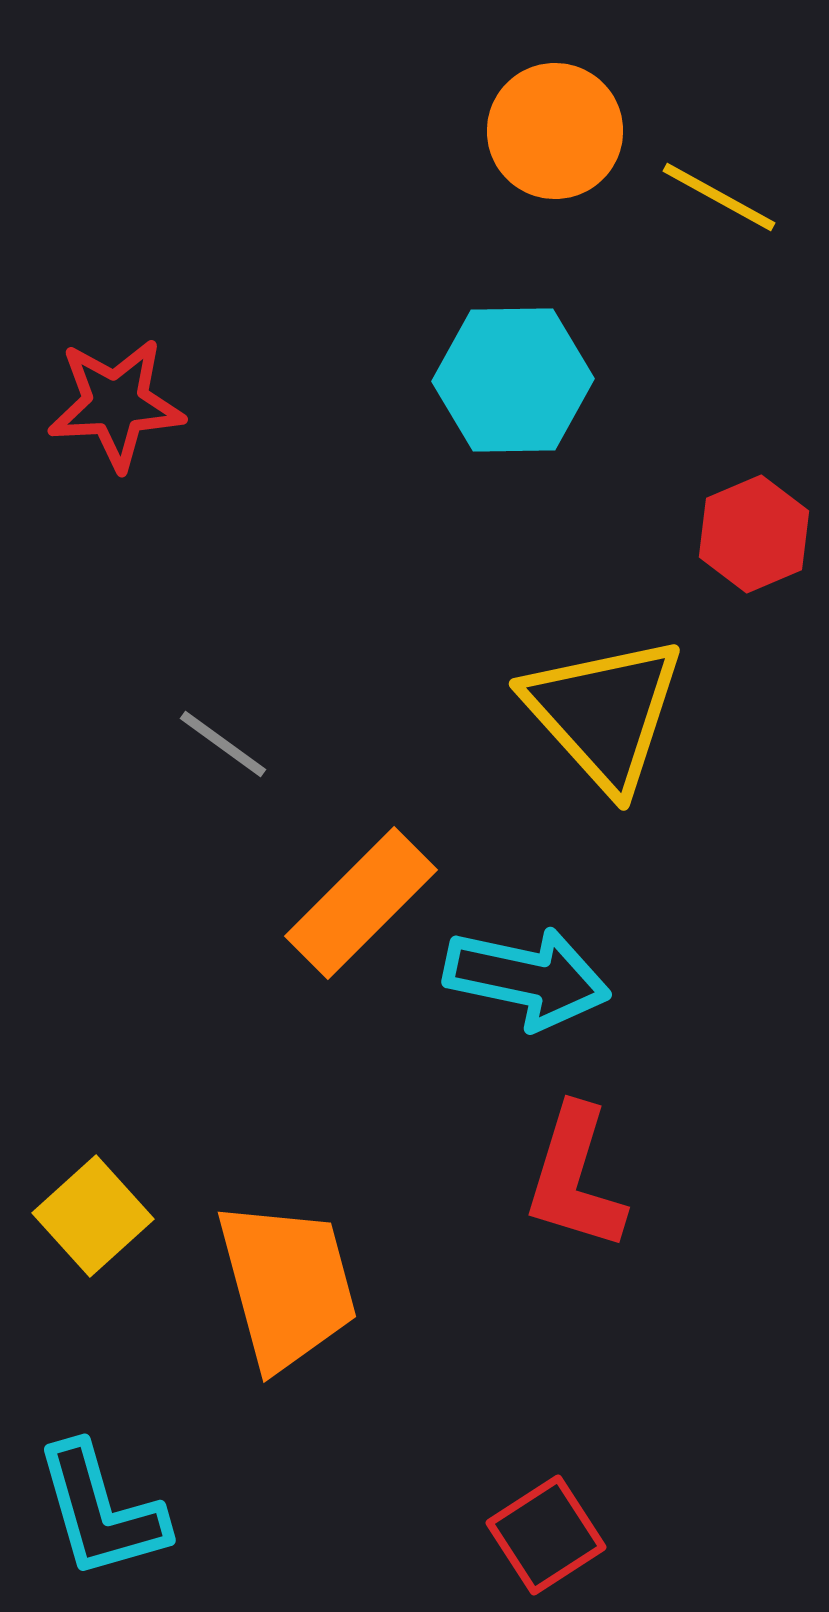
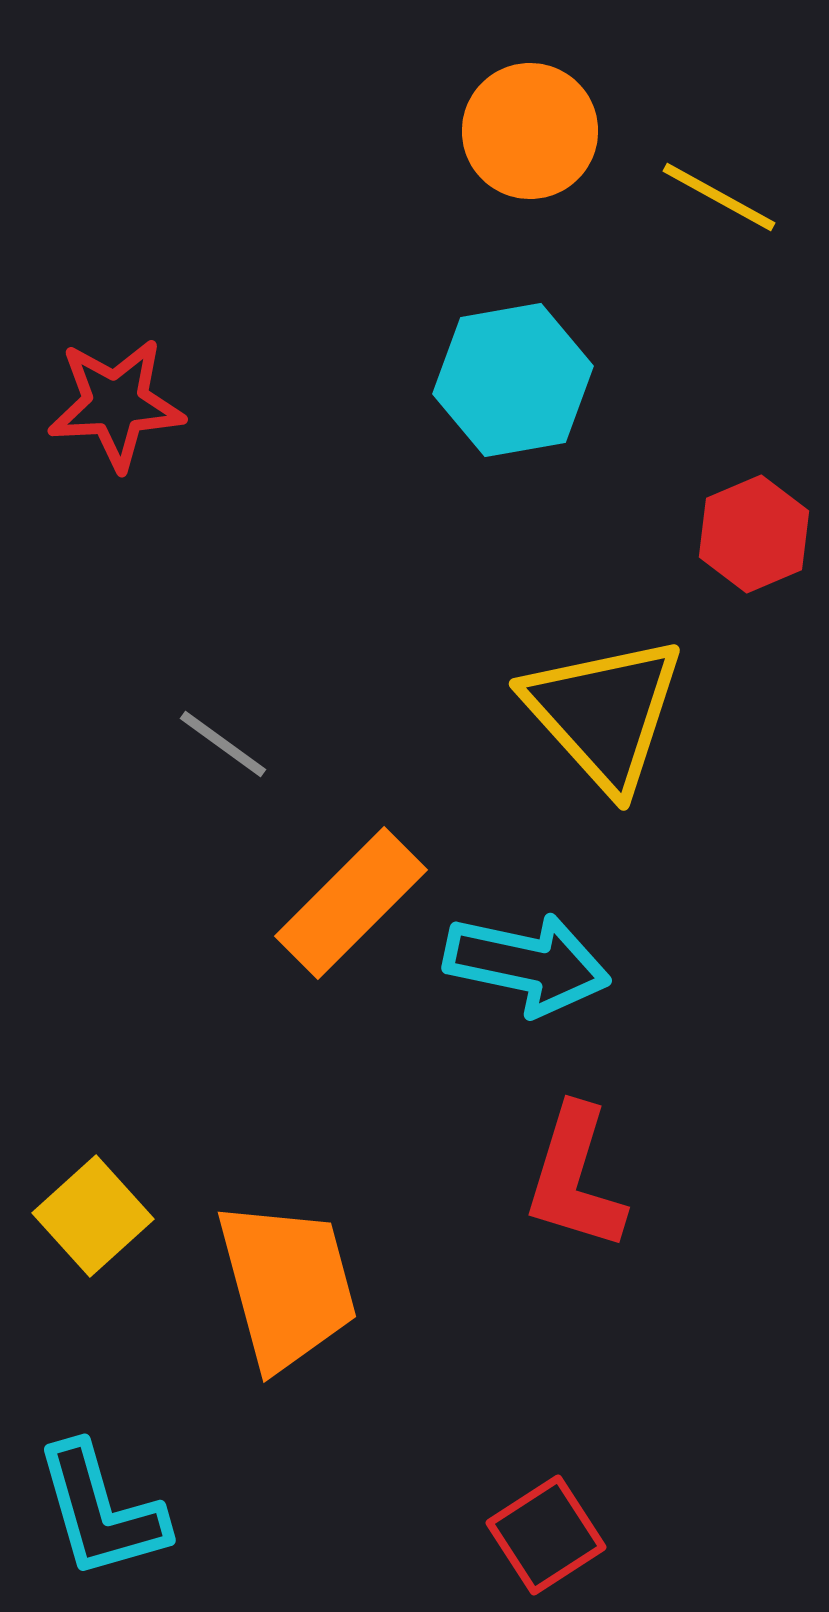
orange circle: moved 25 px left
cyan hexagon: rotated 9 degrees counterclockwise
orange rectangle: moved 10 px left
cyan arrow: moved 14 px up
